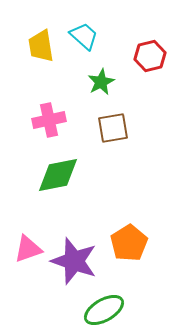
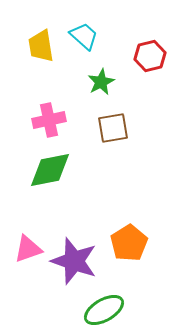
green diamond: moved 8 px left, 5 px up
